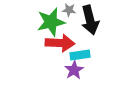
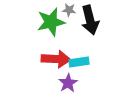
red arrow: moved 4 px left, 16 px down
cyan rectangle: moved 1 px left, 7 px down
purple star: moved 6 px left, 13 px down
